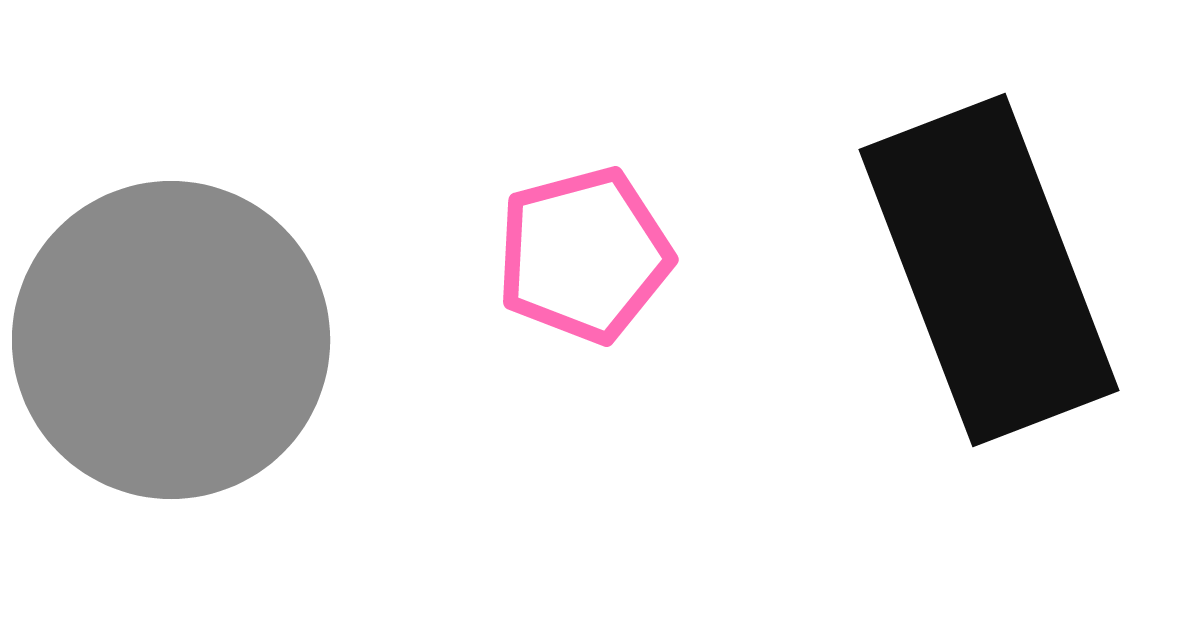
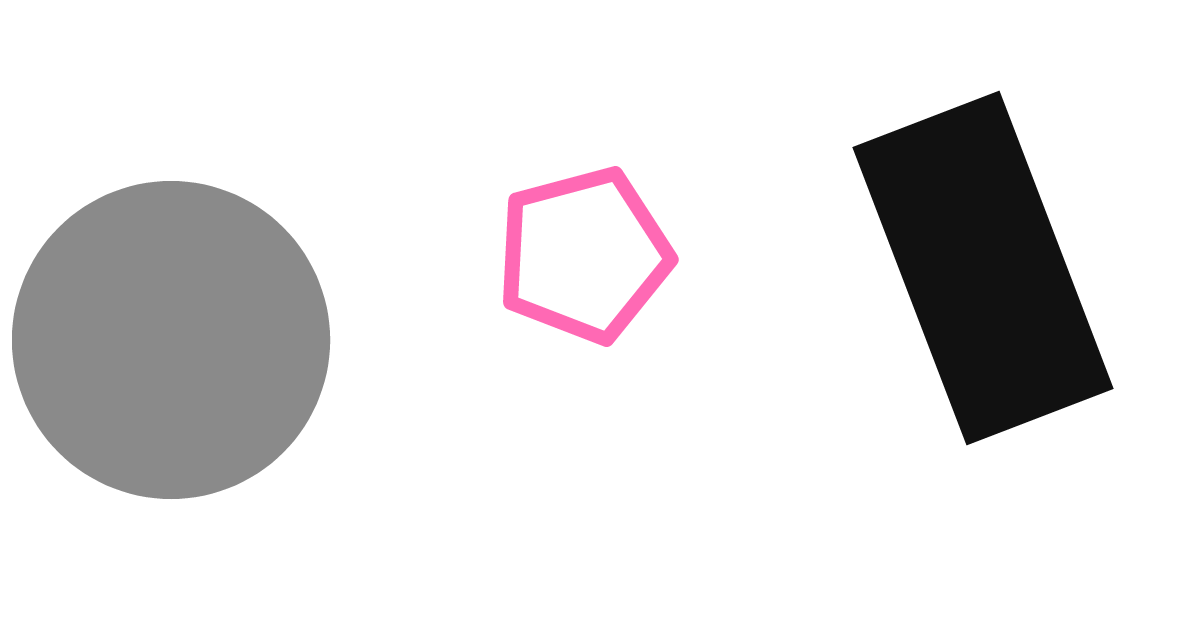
black rectangle: moved 6 px left, 2 px up
